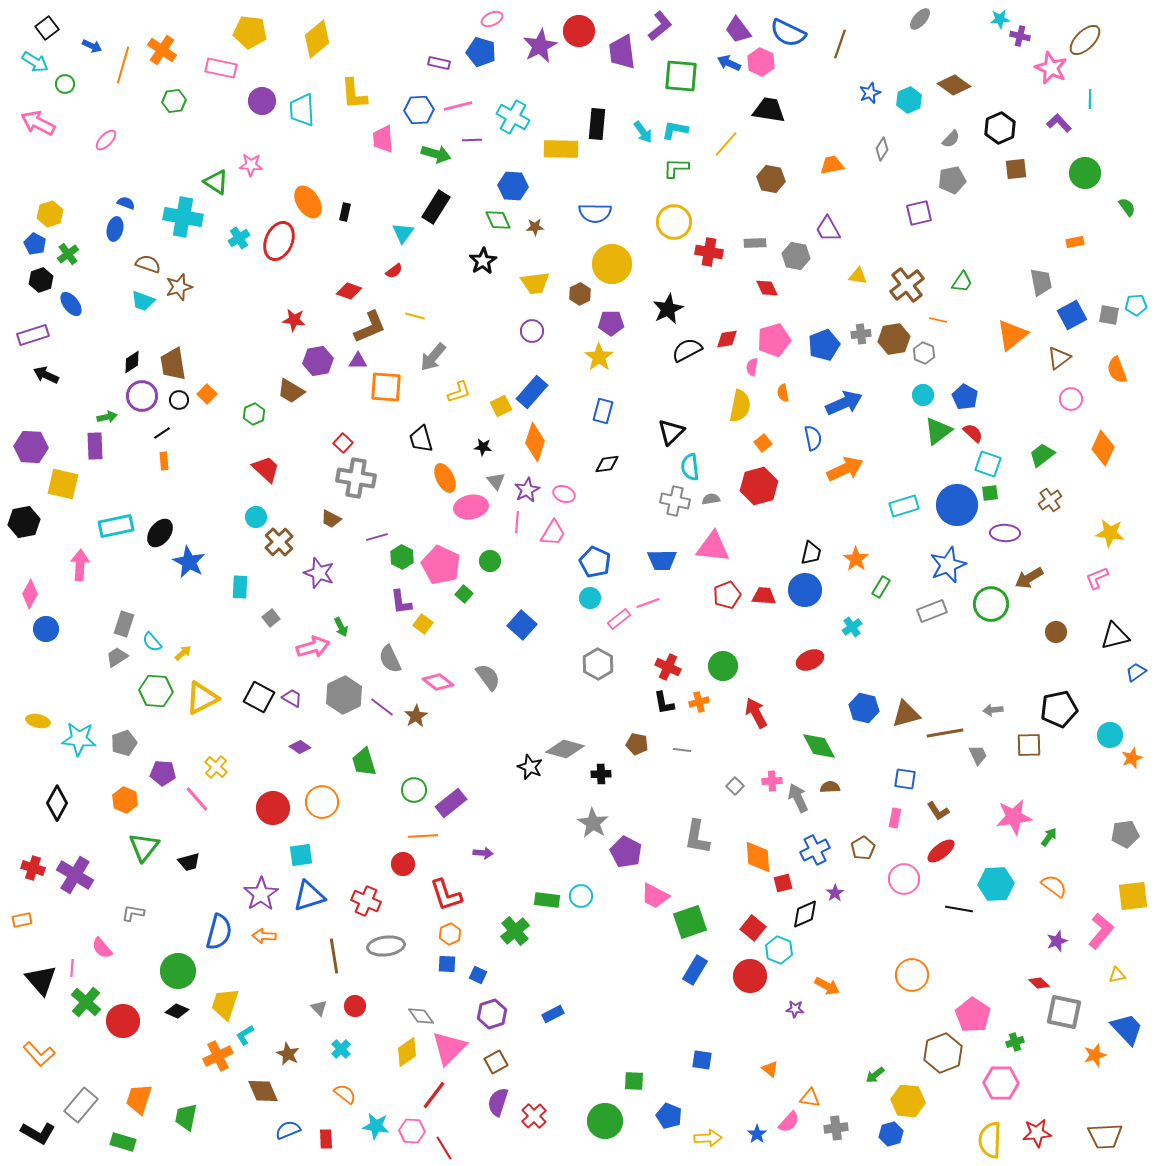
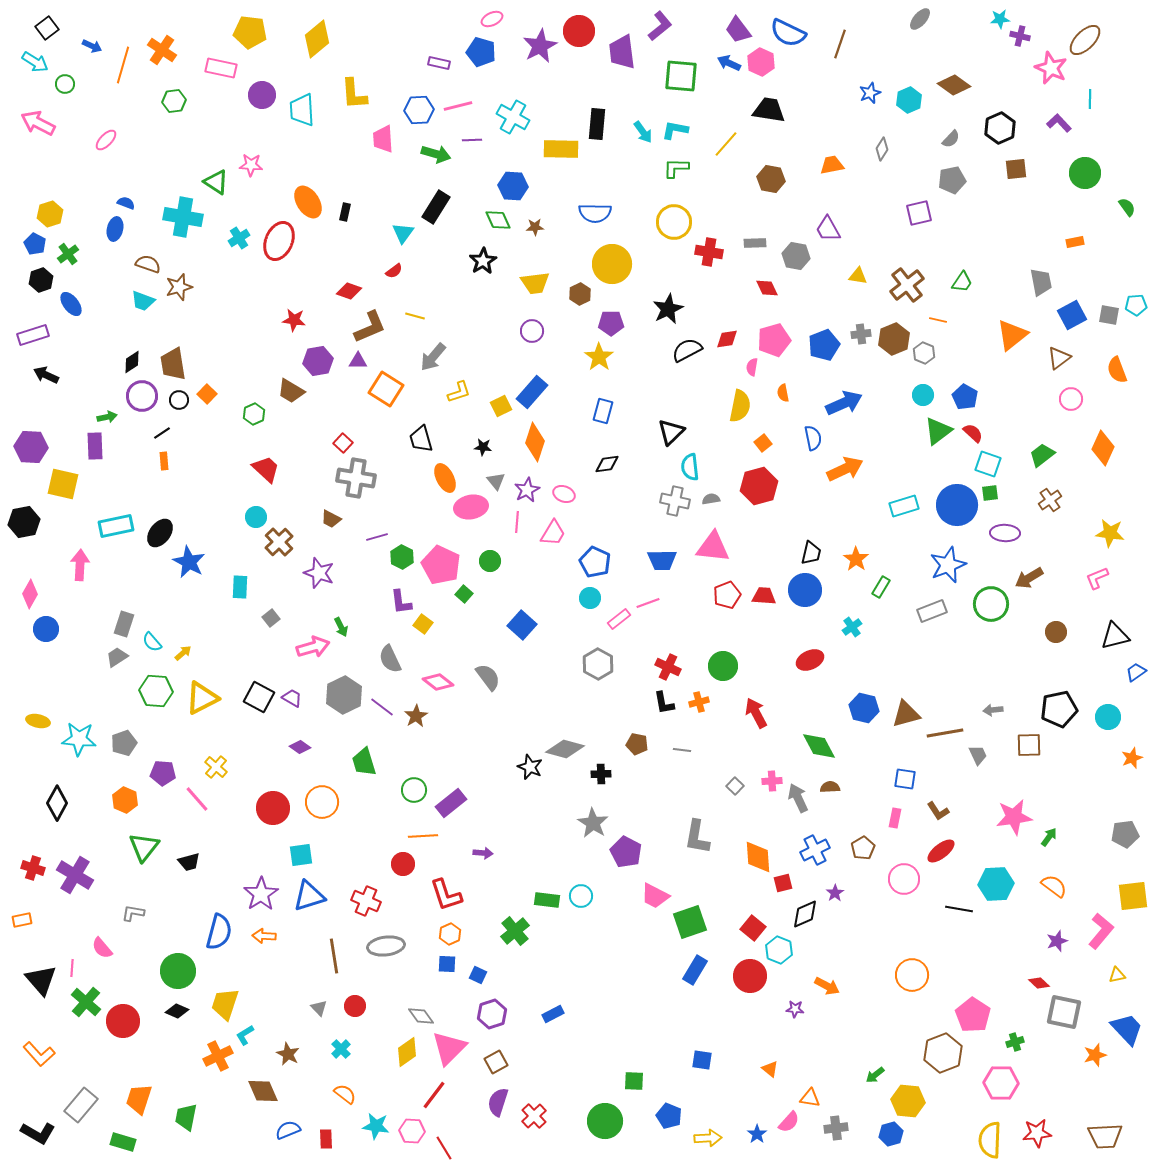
purple circle at (262, 101): moved 6 px up
brown hexagon at (894, 339): rotated 12 degrees counterclockwise
orange square at (386, 387): moved 2 px down; rotated 28 degrees clockwise
cyan circle at (1110, 735): moved 2 px left, 18 px up
